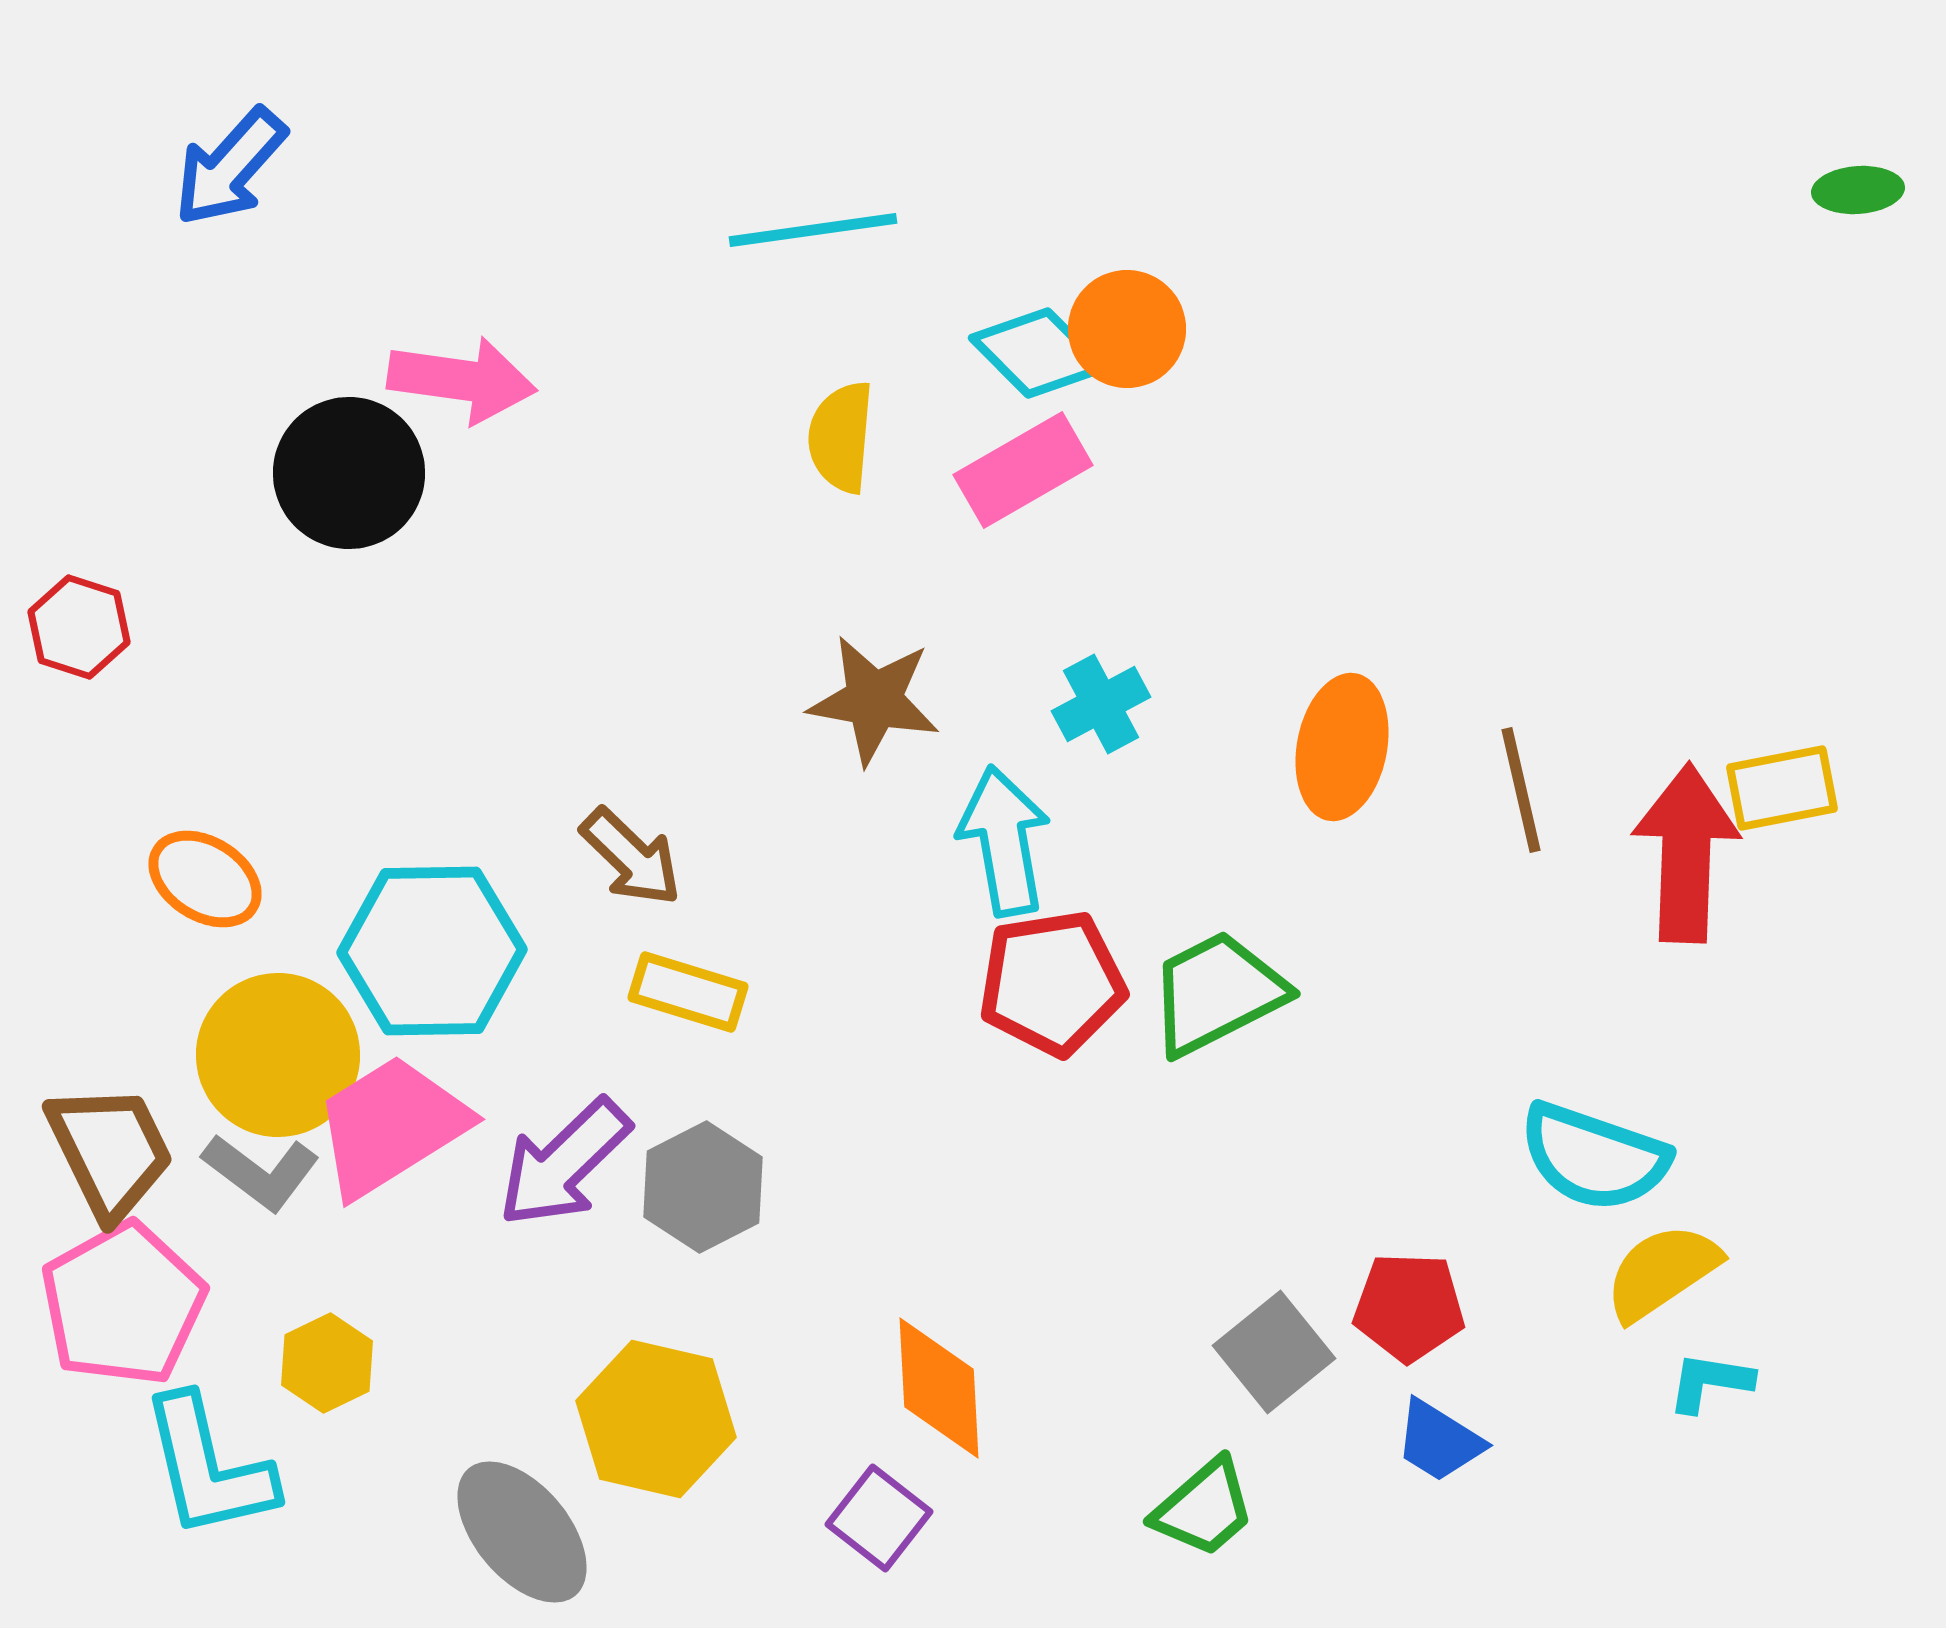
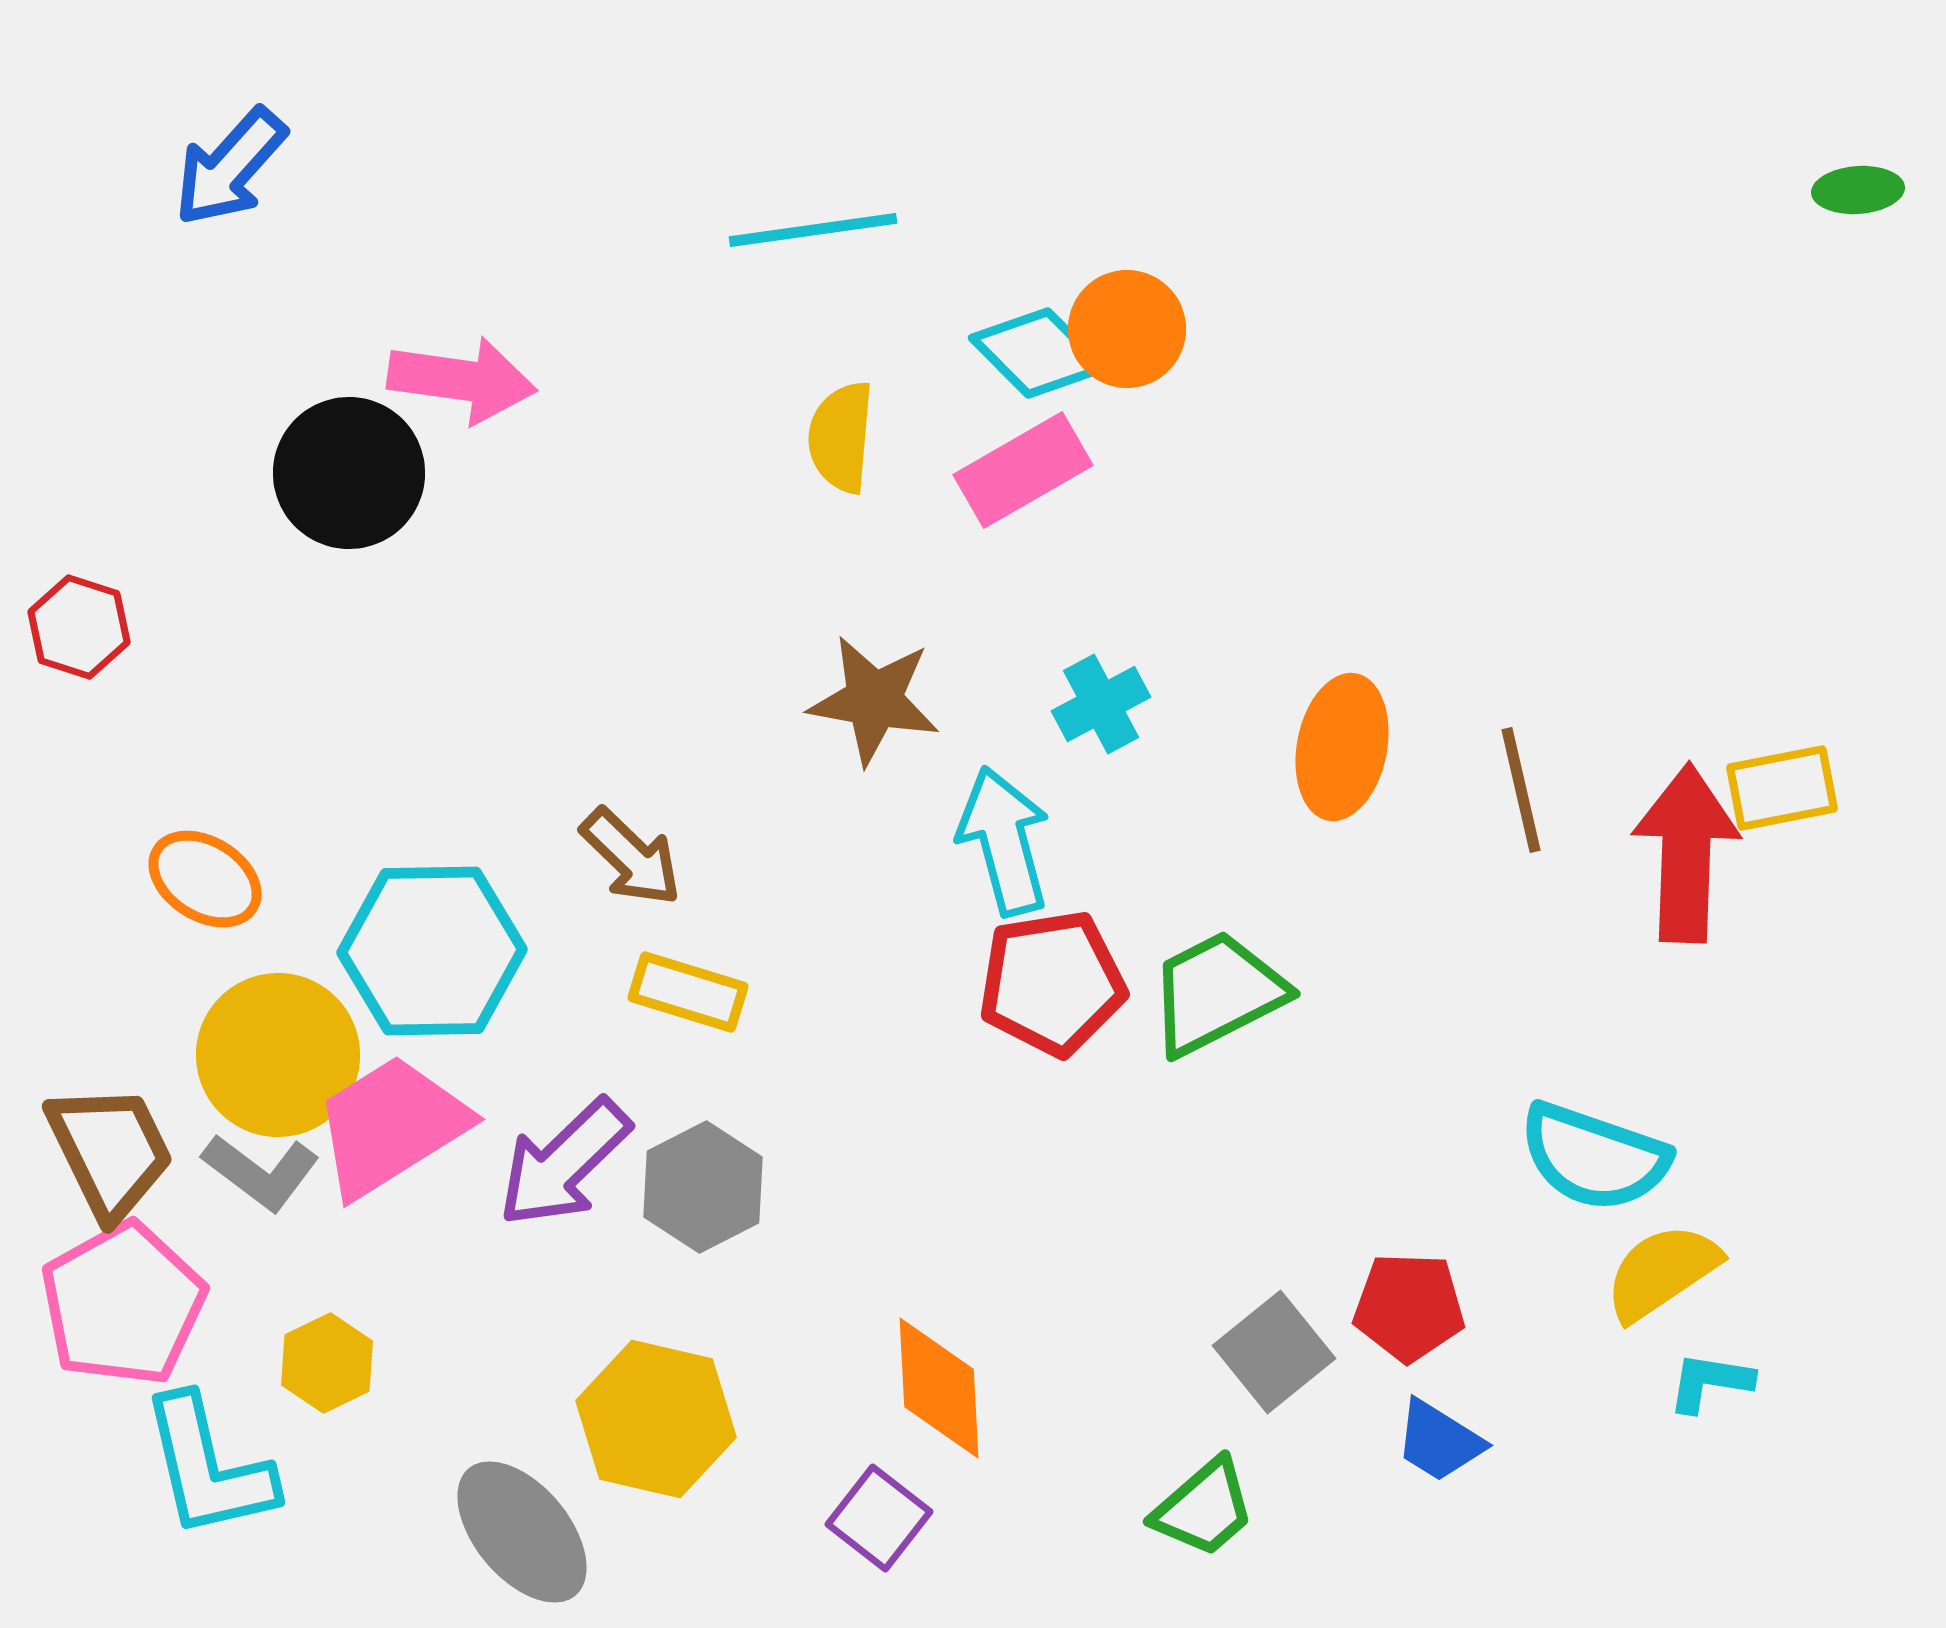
cyan arrow at (1004, 841): rotated 5 degrees counterclockwise
